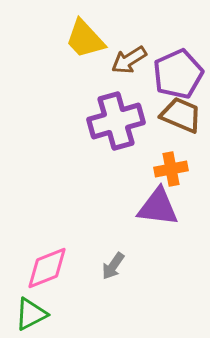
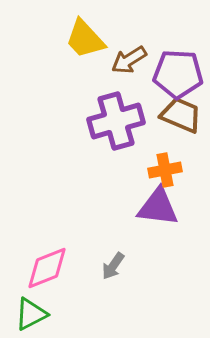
purple pentagon: rotated 27 degrees clockwise
orange cross: moved 6 px left, 1 px down
